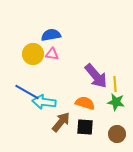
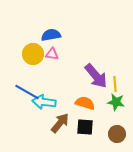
brown arrow: moved 1 px left, 1 px down
